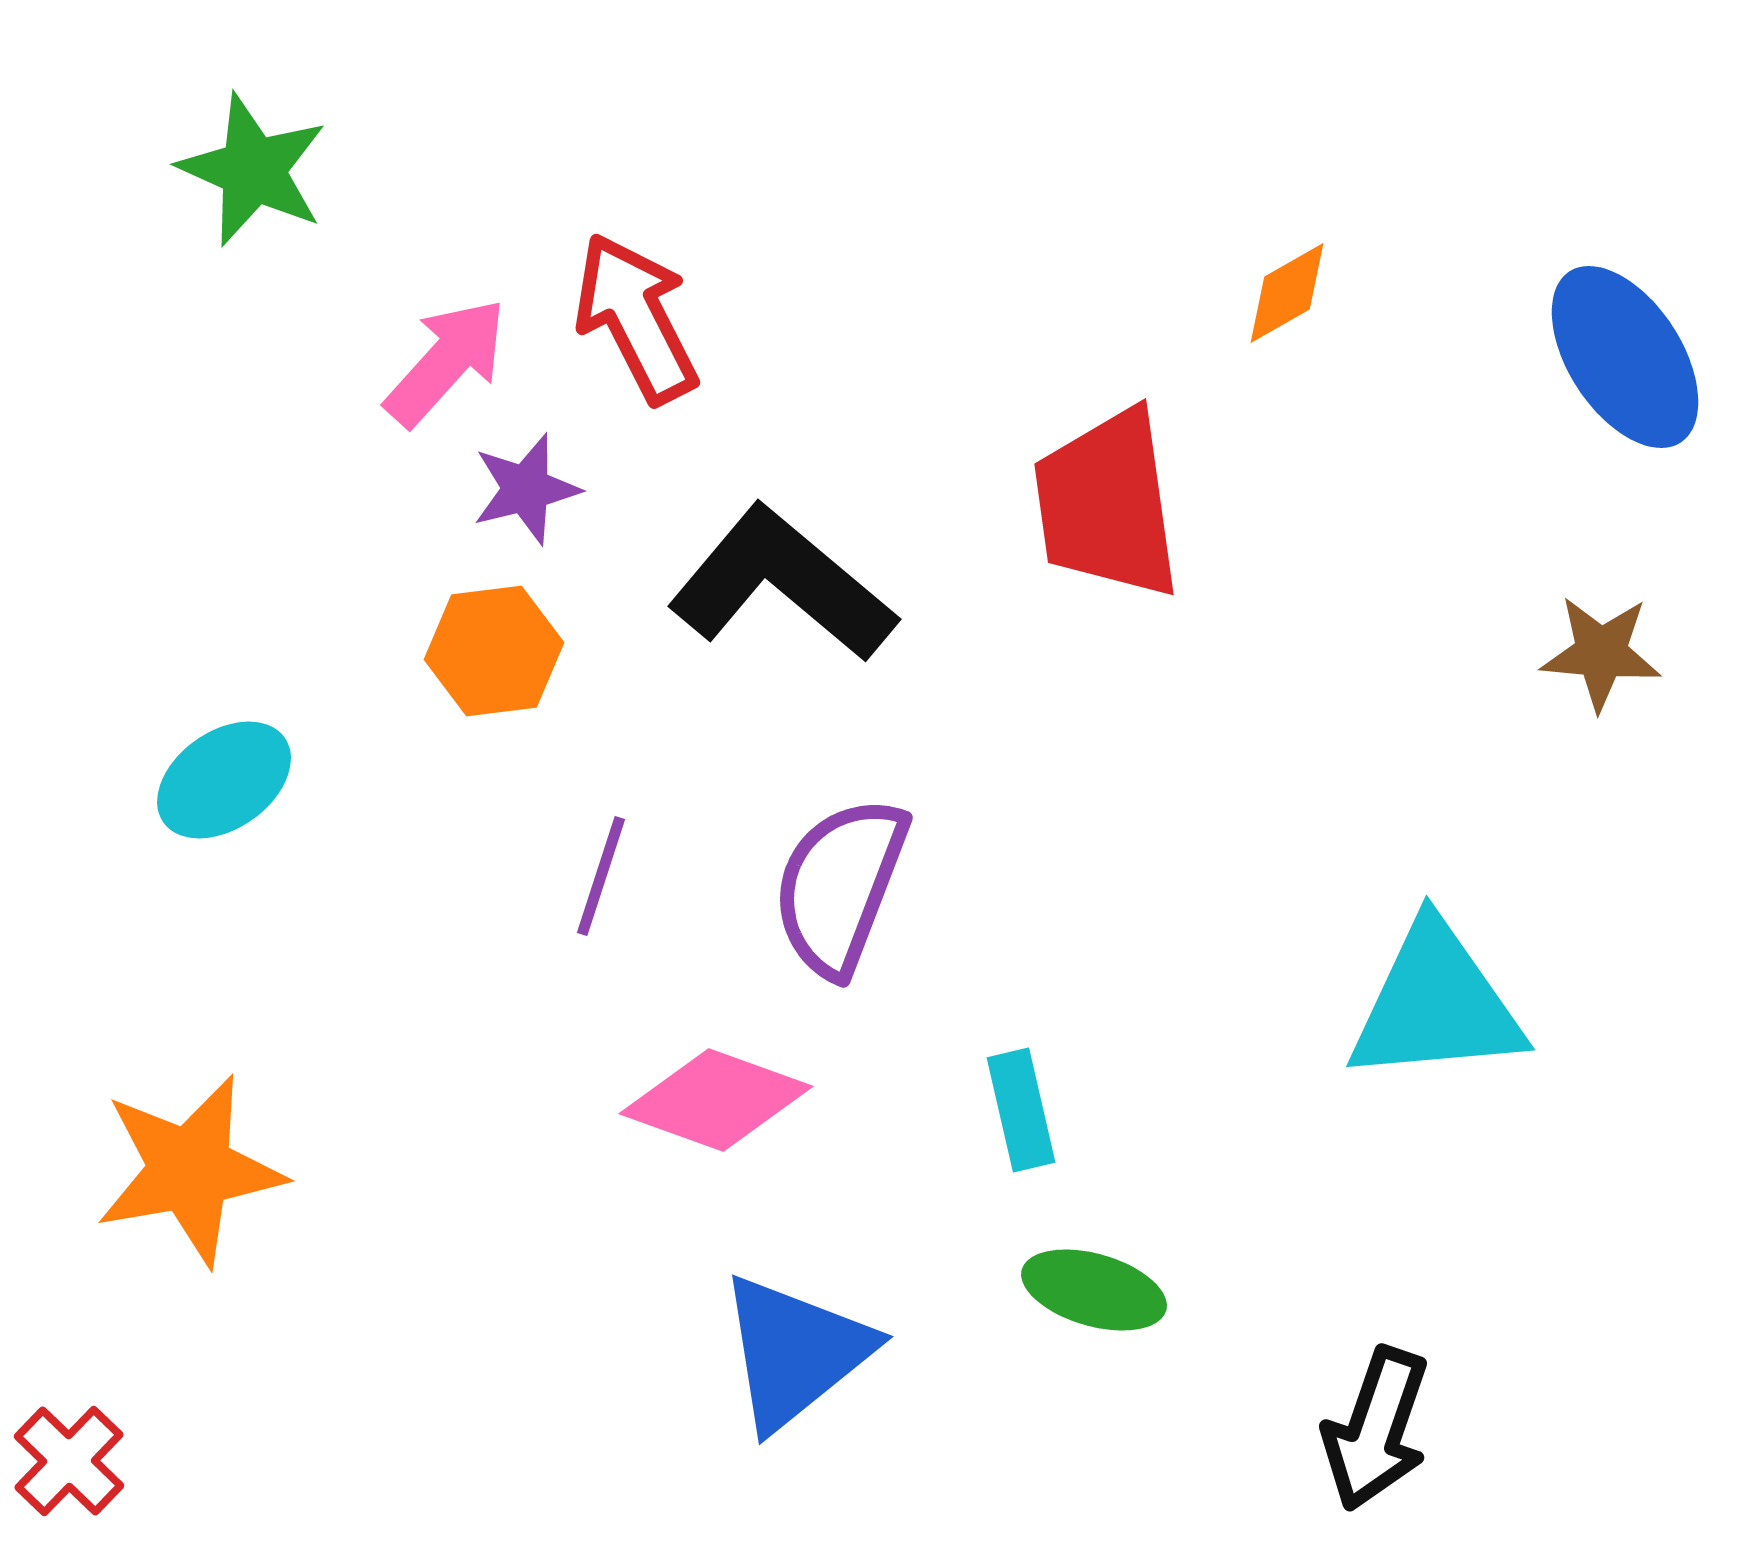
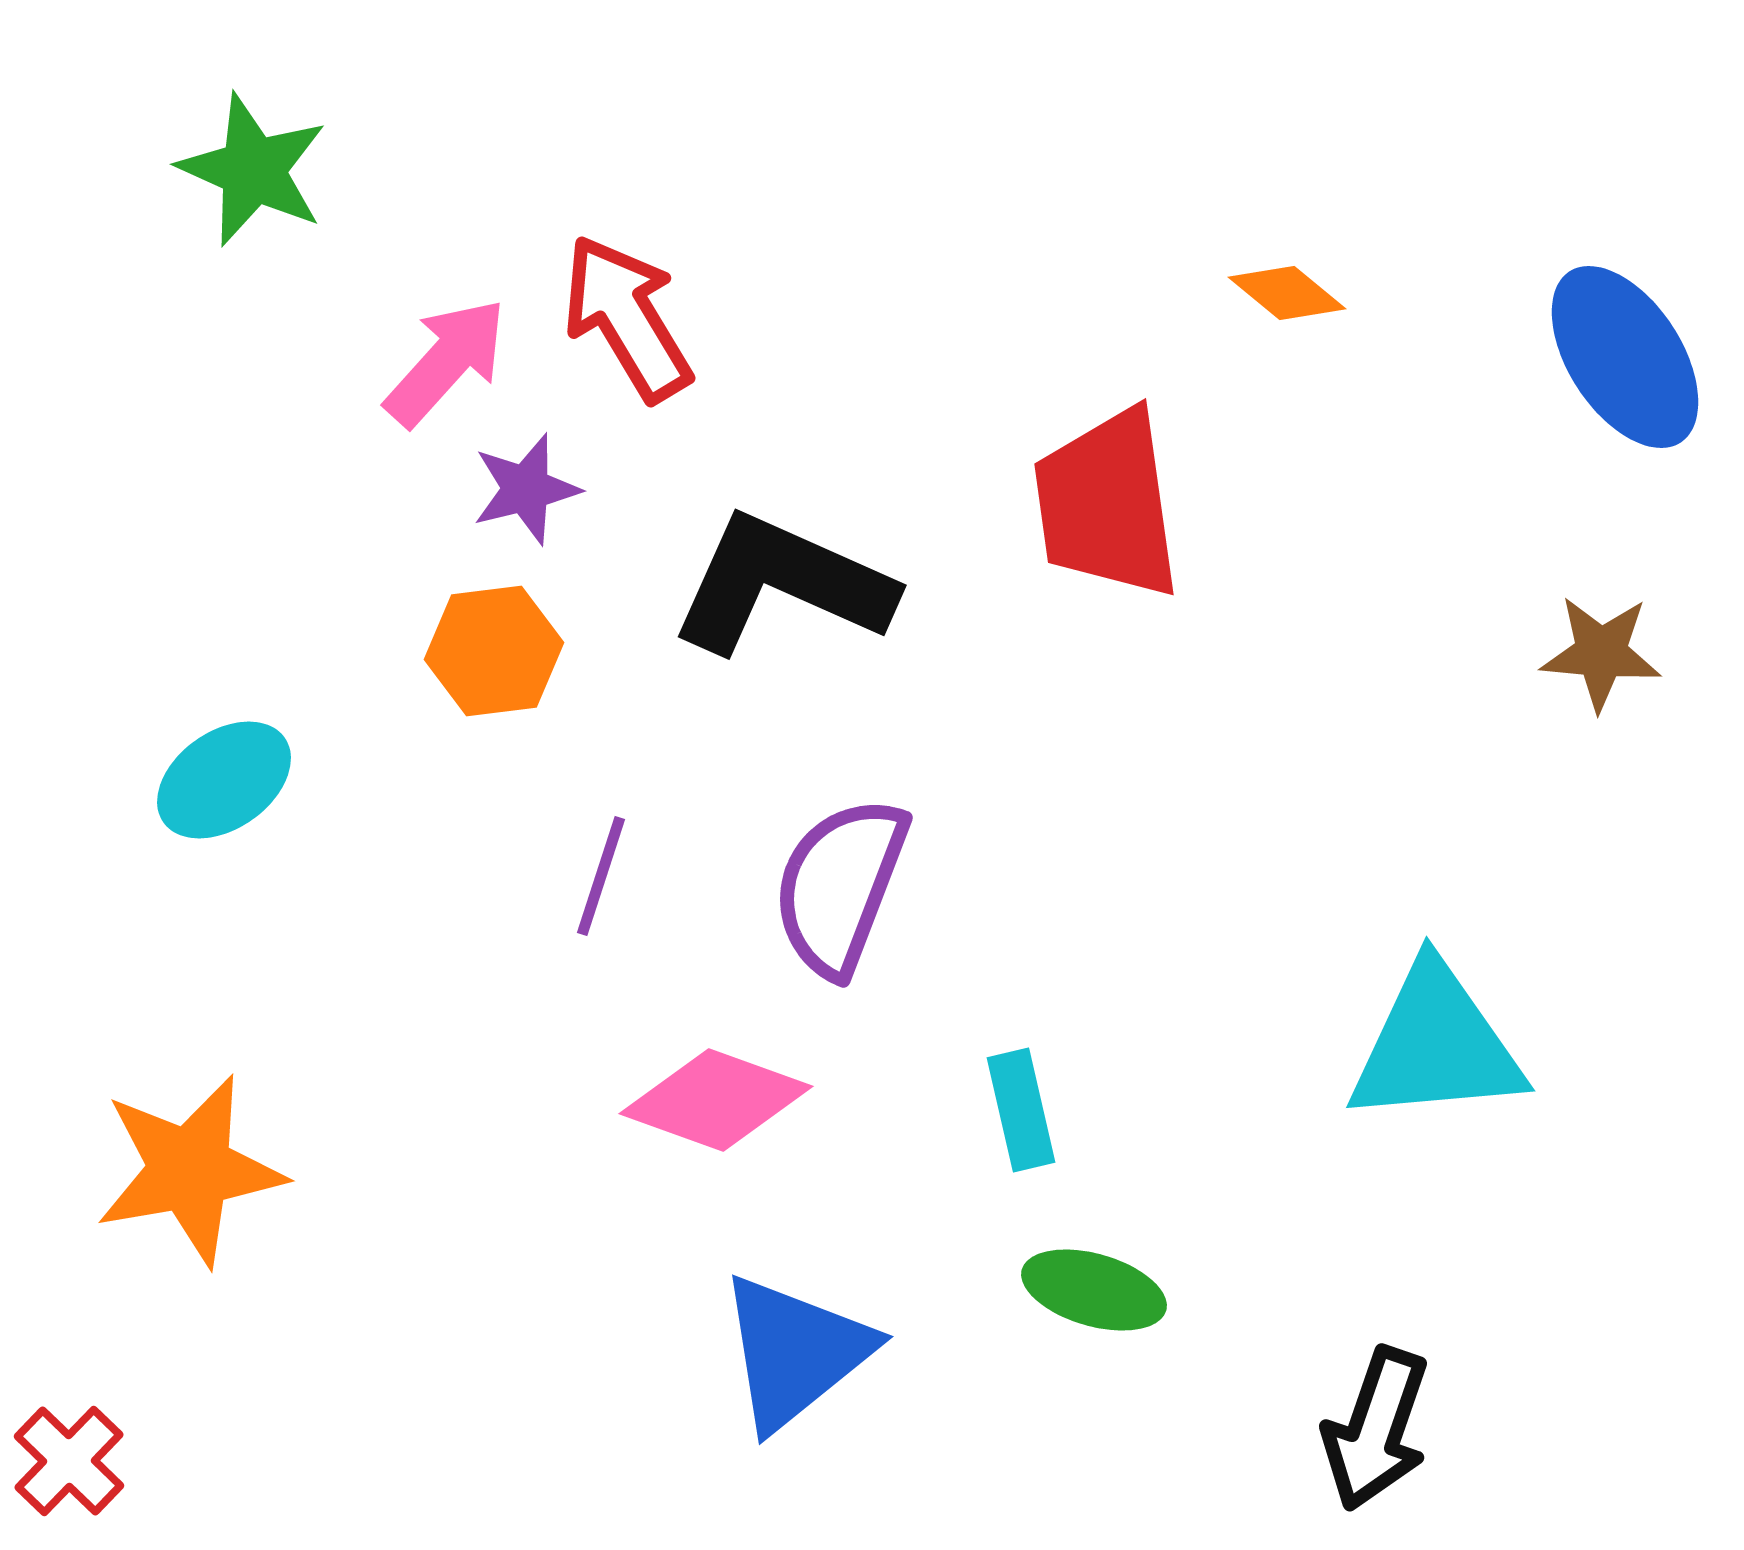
orange diamond: rotated 69 degrees clockwise
red arrow: moved 9 px left; rotated 4 degrees counterclockwise
black L-shape: rotated 16 degrees counterclockwise
cyan triangle: moved 41 px down
